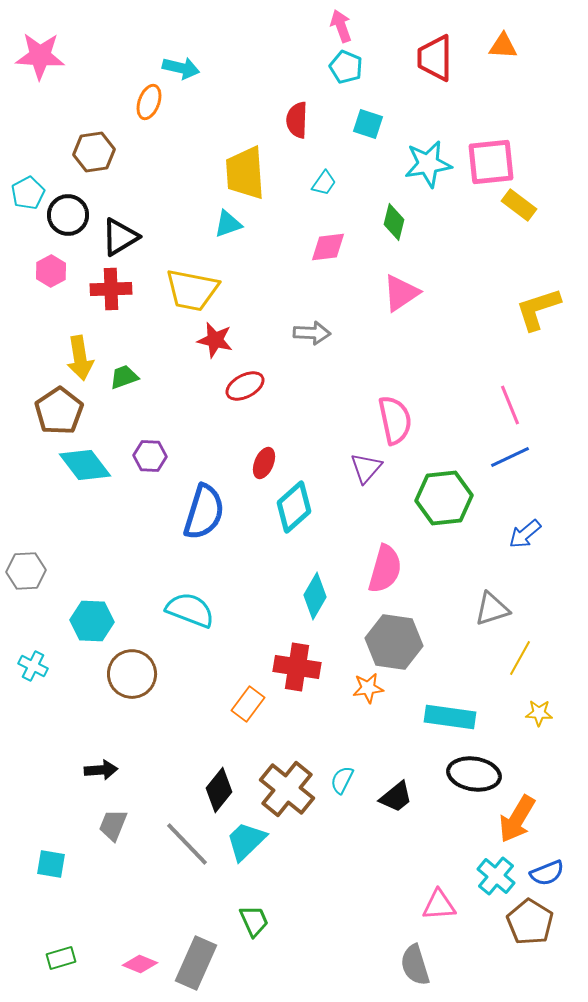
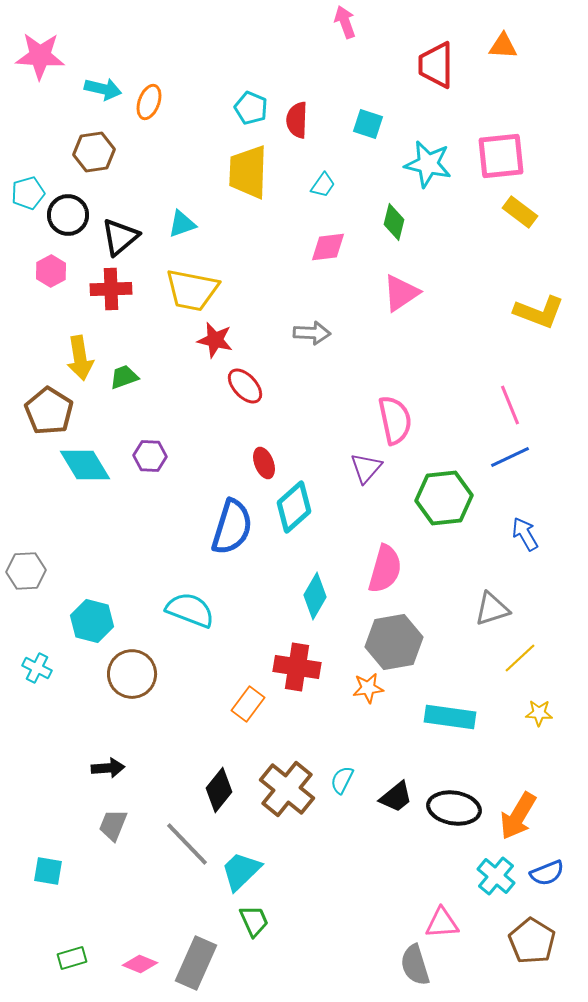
pink arrow at (341, 26): moved 4 px right, 4 px up
red trapezoid at (435, 58): moved 1 px right, 7 px down
cyan pentagon at (346, 67): moved 95 px left, 41 px down
cyan arrow at (181, 68): moved 78 px left, 21 px down
pink square at (491, 162): moved 10 px right, 6 px up
cyan star at (428, 164): rotated 21 degrees clockwise
yellow trapezoid at (245, 173): moved 3 px right, 1 px up; rotated 6 degrees clockwise
cyan trapezoid at (324, 183): moved 1 px left, 2 px down
cyan pentagon at (28, 193): rotated 12 degrees clockwise
yellow rectangle at (519, 205): moved 1 px right, 7 px down
cyan triangle at (228, 224): moved 46 px left
black triangle at (120, 237): rotated 9 degrees counterclockwise
yellow L-shape at (538, 309): moved 1 px right, 3 px down; rotated 141 degrees counterclockwise
red ellipse at (245, 386): rotated 75 degrees clockwise
brown pentagon at (59, 411): moved 10 px left; rotated 6 degrees counterclockwise
red ellipse at (264, 463): rotated 44 degrees counterclockwise
cyan diamond at (85, 465): rotated 6 degrees clockwise
blue semicircle at (204, 512): moved 28 px right, 15 px down
blue arrow at (525, 534): rotated 100 degrees clockwise
cyan hexagon at (92, 621): rotated 12 degrees clockwise
gray hexagon at (394, 642): rotated 18 degrees counterclockwise
yellow line at (520, 658): rotated 18 degrees clockwise
cyan cross at (33, 666): moved 4 px right, 2 px down
black arrow at (101, 770): moved 7 px right, 2 px up
black ellipse at (474, 774): moved 20 px left, 34 px down
orange arrow at (517, 819): moved 1 px right, 3 px up
cyan trapezoid at (246, 841): moved 5 px left, 30 px down
cyan square at (51, 864): moved 3 px left, 7 px down
pink triangle at (439, 905): moved 3 px right, 18 px down
brown pentagon at (530, 922): moved 2 px right, 19 px down
green rectangle at (61, 958): moved 11 px right
